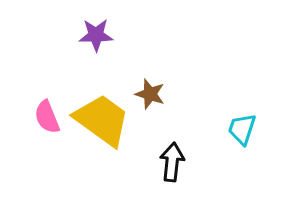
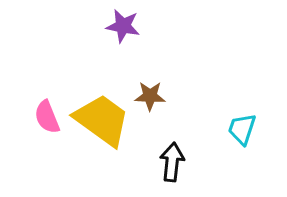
purple star: moved 27 px right, 9 px up; rotated 12 degrees clockwise
brown star: moved 2 px down; rotated 16 degrees counterclockwise
